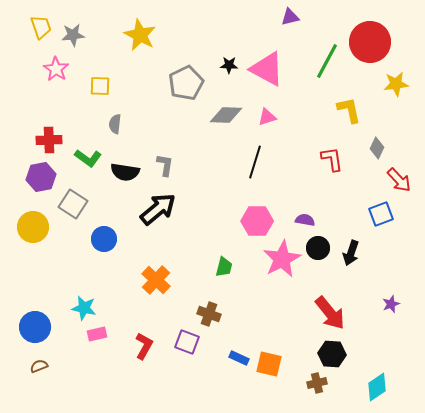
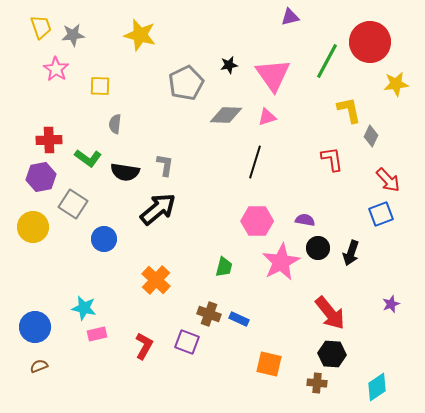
yellow star at (140, 35): rotated 12 degrees counterclockwise
black star at (229, 65): rotated 12 degrees counterclockwise
pink triangle at (267, 69): moved 6 px right, 6 px down; rotated 27 degrees clockwise
gray diamond at (377, 148): moved 6 px left, 12 px up
red arrow at (399, 180): moved 11 px left
pink star at (282, 259): moved 1 px left, 3 px down
blue rectangle at (239, 358): moved 39 px up
brown cross at (317, 383): rotated 18 degrees clockwise
